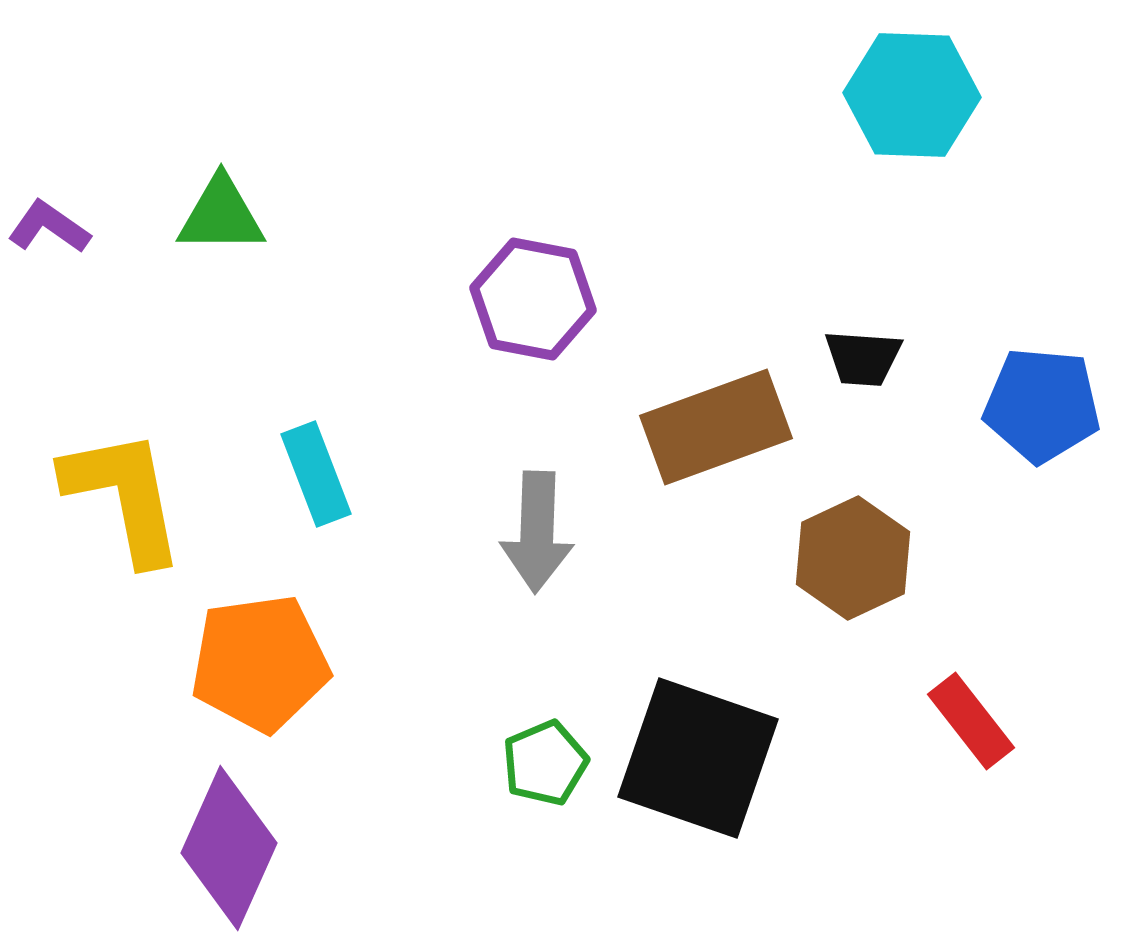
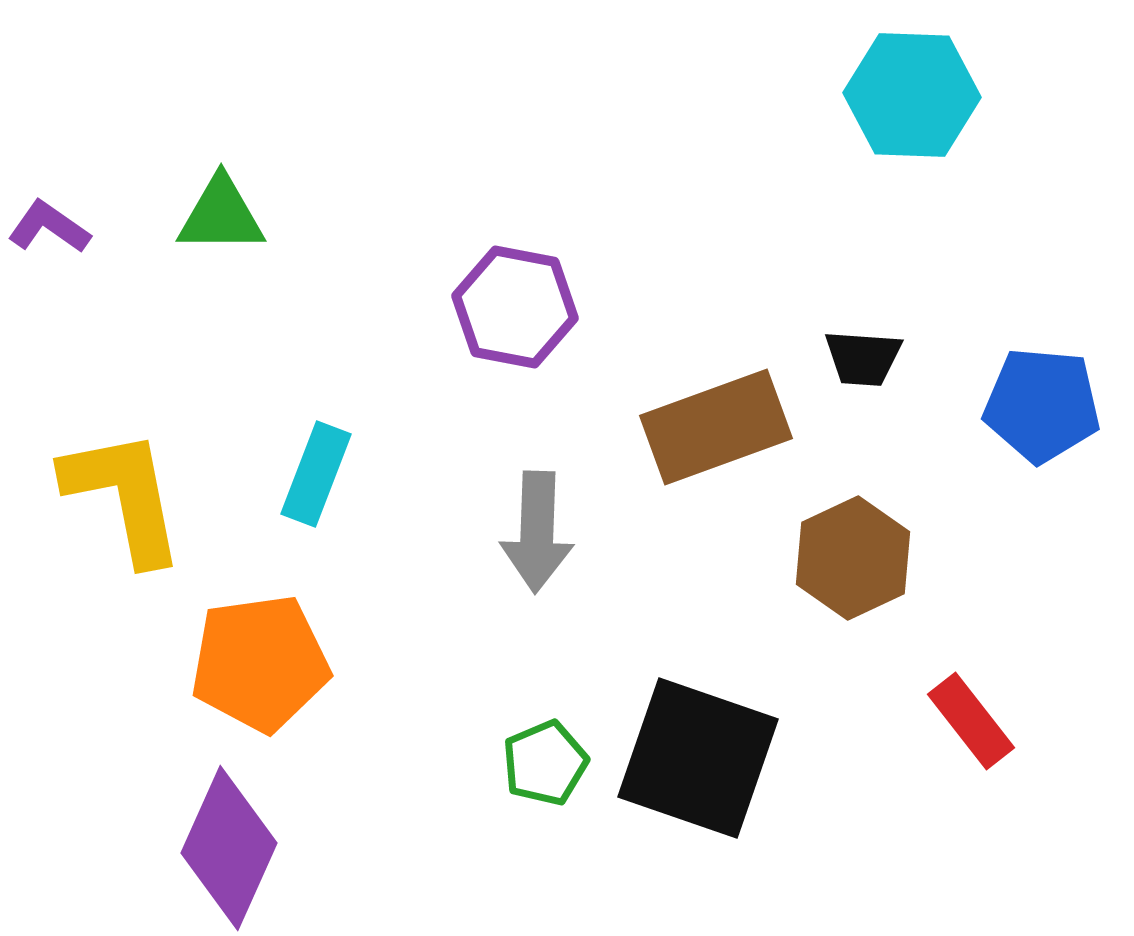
purple hexagon: moved 18 px left, 8 px down
cyan rectangle: rotated 42 degrees clockwise
